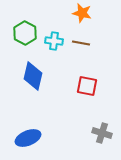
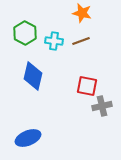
brown line: moved 2 px up; rotated 30 degrees counterclockwise
gray cross: moved 27 px up; rotated 30 degrees counterclockwise
